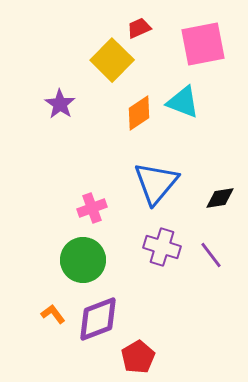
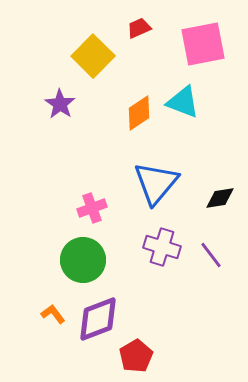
yellow square: moved 19 px left, 4 px up
red pentagon: moved 2 px left, 1 px up
